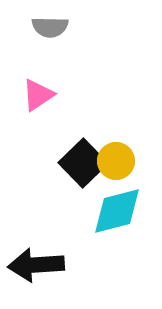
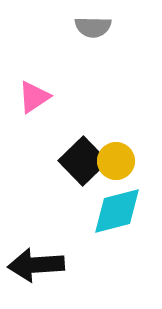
gray semicircle: moved 43 px right
pink triangle: moved 4 px left, 2 px down
black square: moved 2 px up
